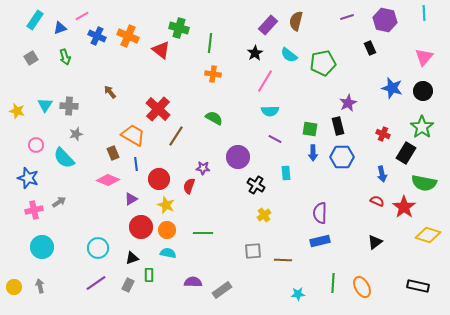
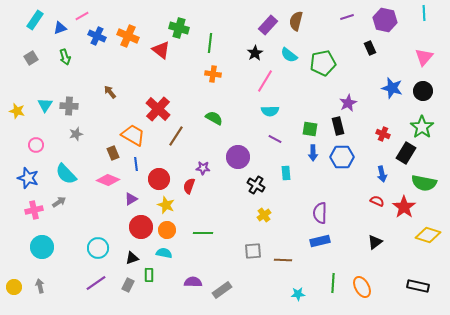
cyan semicircle at (64, 158): moved 2 px right, 16 px down
cyan semicircle at (168, 253): moved 4 px left
